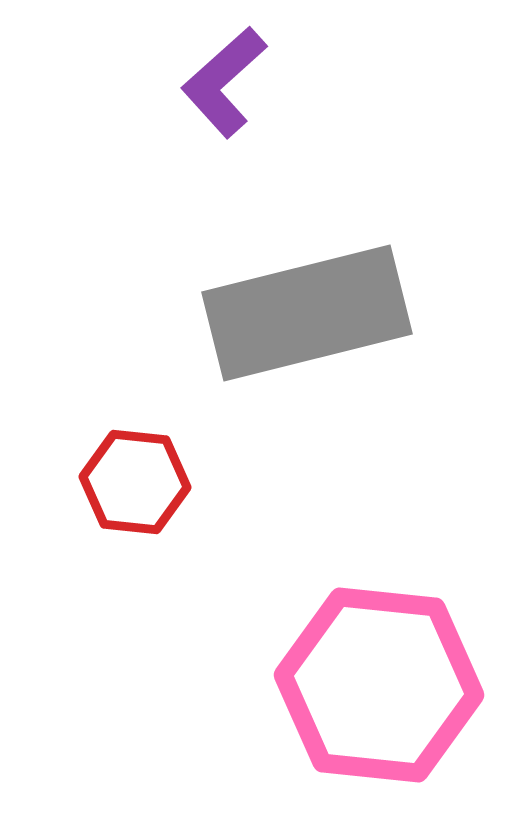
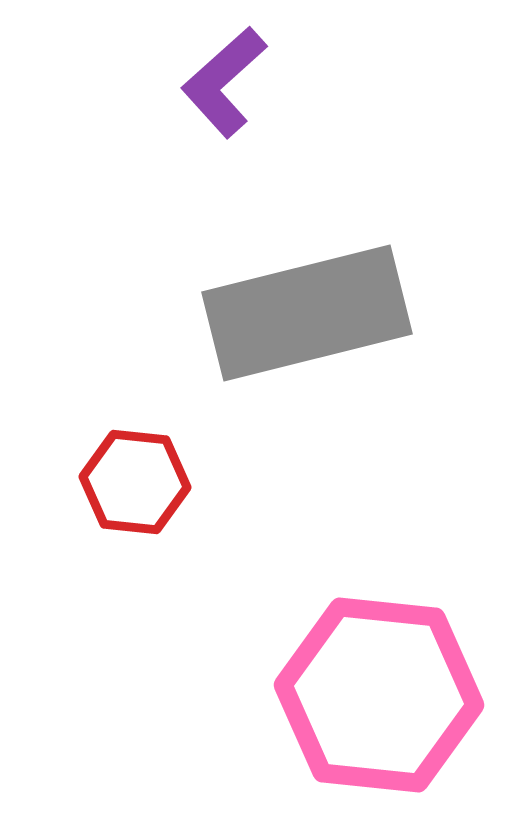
pink hexagon: moved 10 px down
